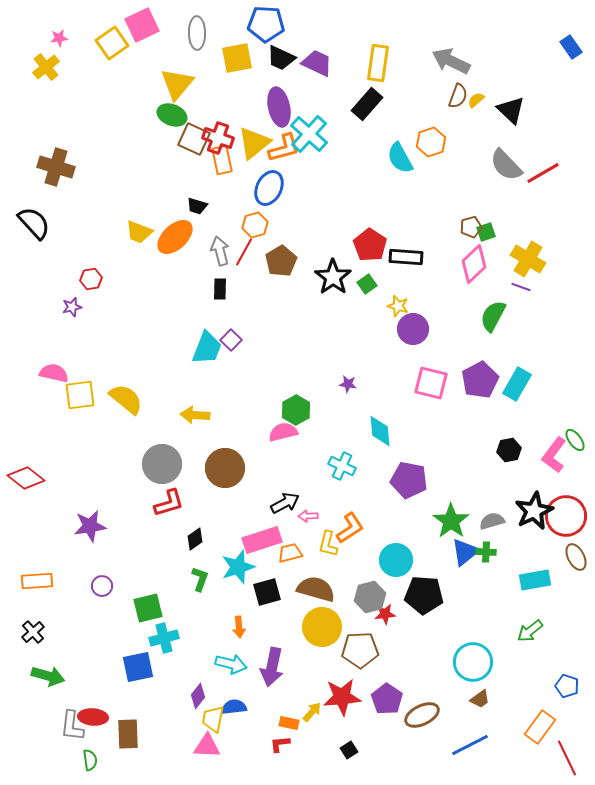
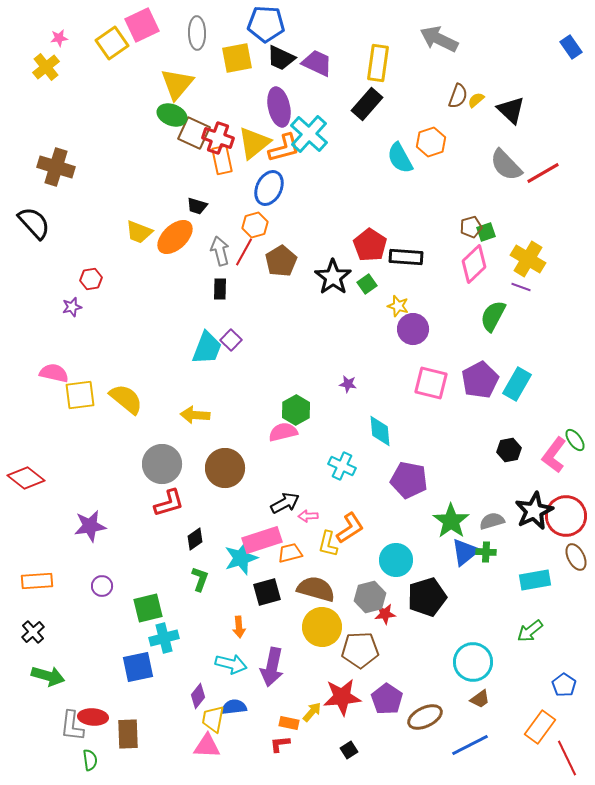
gray arrow at (451, 61): moved 12 px left, 22 px up
brown square at (194, 139): moved 6 px up
cyan star at (238, 567): moved 3 px right, 9 px up
black pentagon at (424, 595): moved 3 px right, 2 px down; rotated 21 degrees counterclockwise
blue pentagon at (567, 686): moved 3 px left, 1 px up; rotated 15 degrees clockwise
brown ellipse at (422, 715): moved 3 px right, 2 px down
